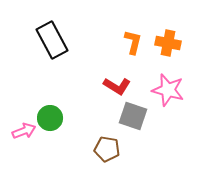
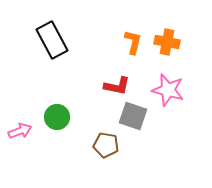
orange cross: moved 1 px left, 1 px up
red L-shape: rotated 20 degrees counterclockwise
green circle: moved 7 px right, 1 px up
pink arrow: moved 4 px left
brown pentagon: moved 1 px left, 4 px up
